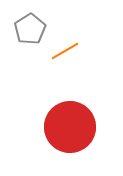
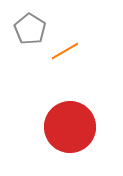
gray pentagon: rotated 8 degrees counterclockwise
